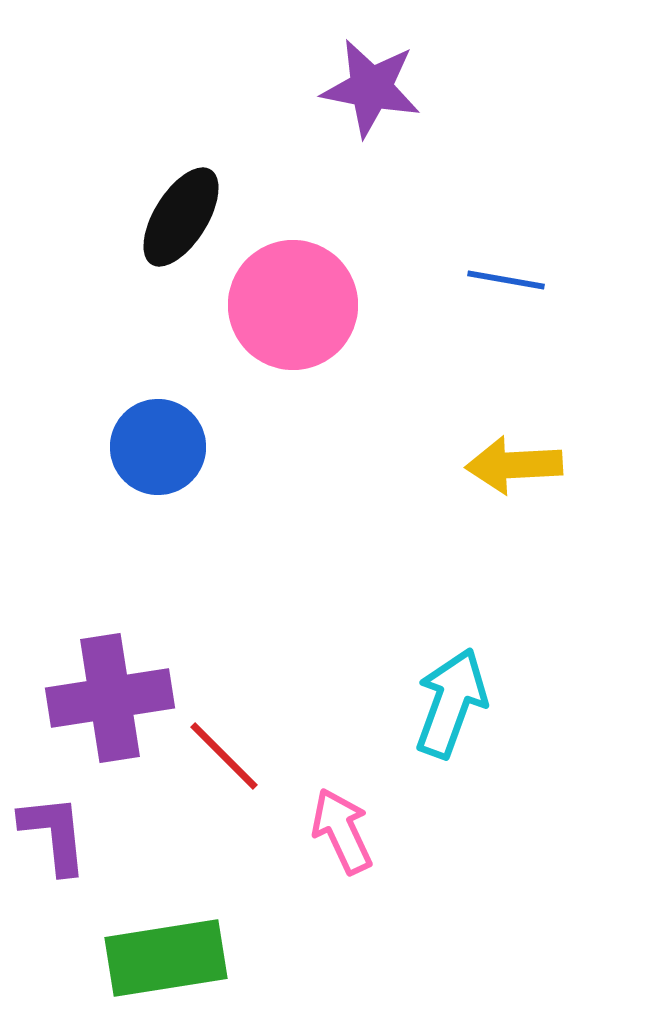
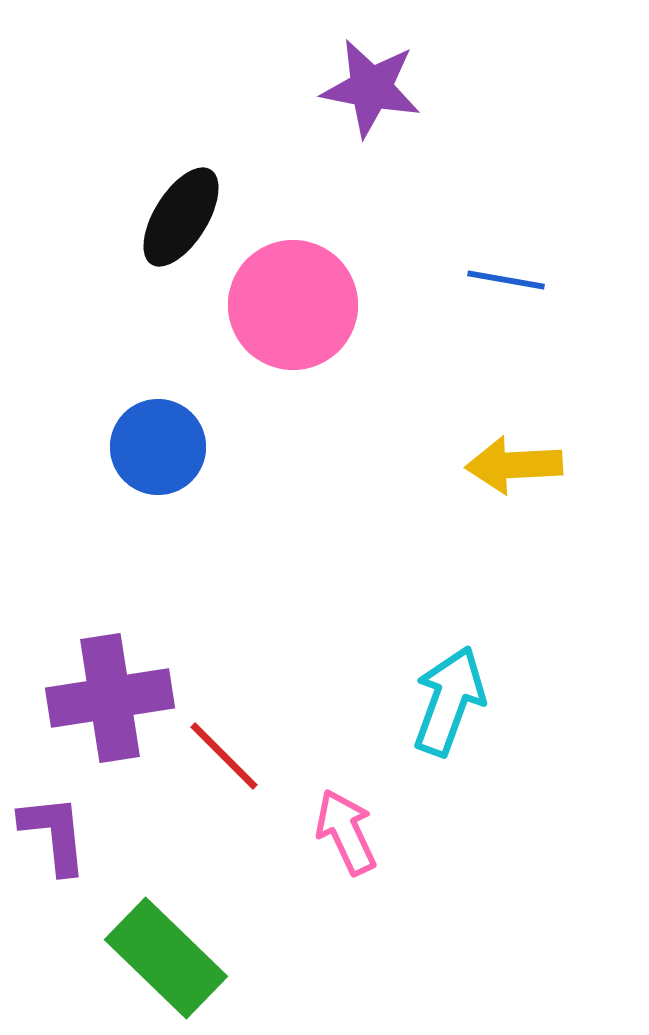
cyan arrow: moved 2 px left, 2 px up
pink arrow: moved 4 px right, 1 px down
green rectangle: rotated 53 degrees clockwise
